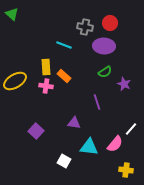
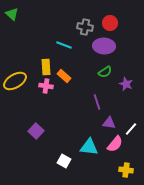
purple star: moved 2 px right
purple triangle: moved 35 px right
